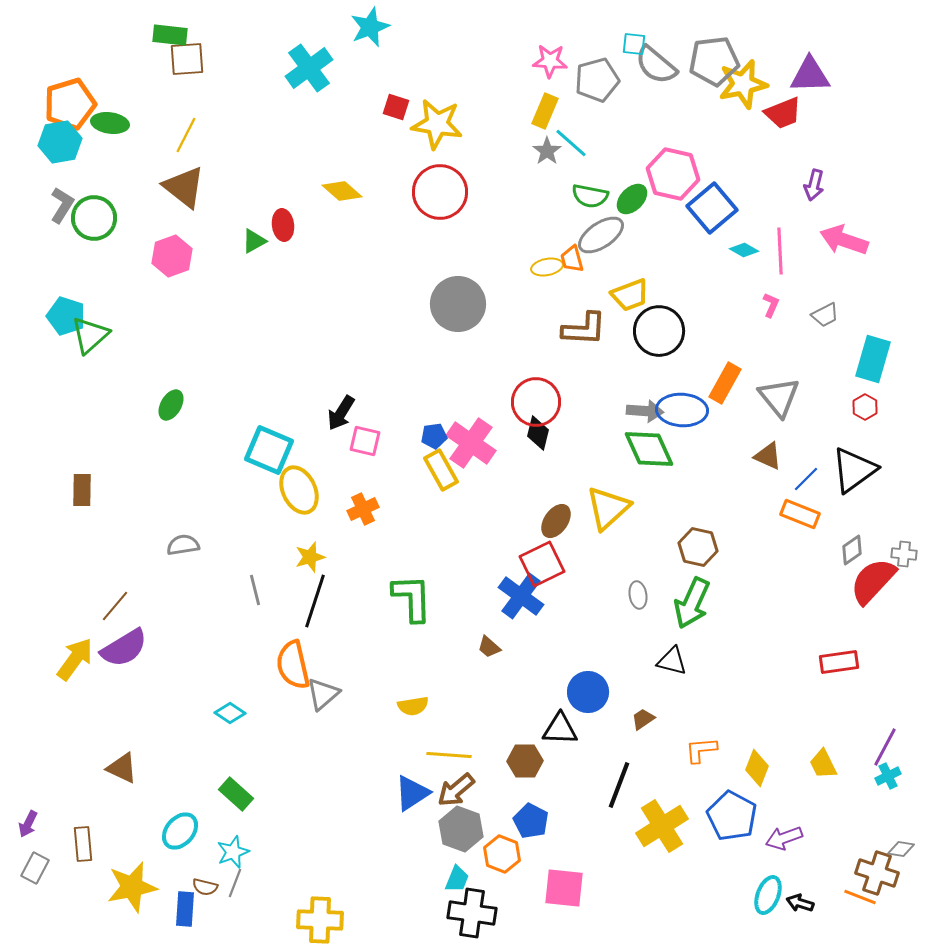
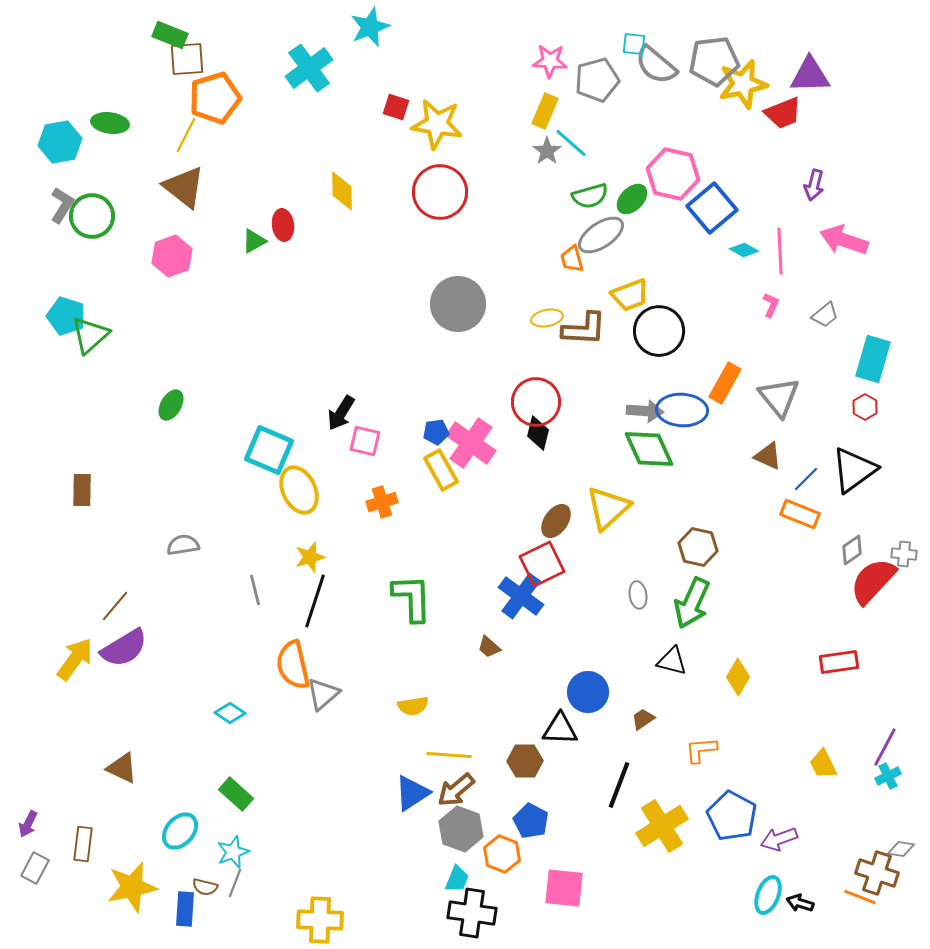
green rectangle at (170, 35): rotated 16 degrees clockwise
orange pentagon at (70, 104): moved 145 px right, 6 px up
yellow diamond at (342, 191): rotated 48 degrees clockwise
green semicircle at (590, 196): rotated 27 degrees counterclockwise
green circle at (94, 218): moved 2 px left, 2 px up
yellow ellipse at (547, 267): moved 51 px down
gray trapezoid at (825, 315): rotated 12 degrees counterclockwise
blue pentagon at (434, 436): moved 2 px right, 4 px up
orange cross at (363, 509): moved 19 px right, 7 px up; rotated 8 degrees clockwise
yellow diamond at (757, 768): moved 19 px left, 91 px up; rotated 9 degrees clockwise
purple arrow at (784, 838): moved 5 px left, 1 px down
brown rectangle at (83, 844): rotated 12 degrees clockwise
